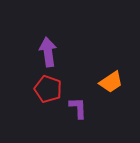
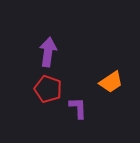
purple arrow: rotated 16 degrees clockwise
